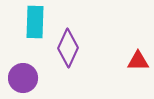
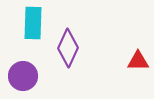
cyan rectangle: moved 2 px left, 1 px down
purple circle: moved 2 px up
